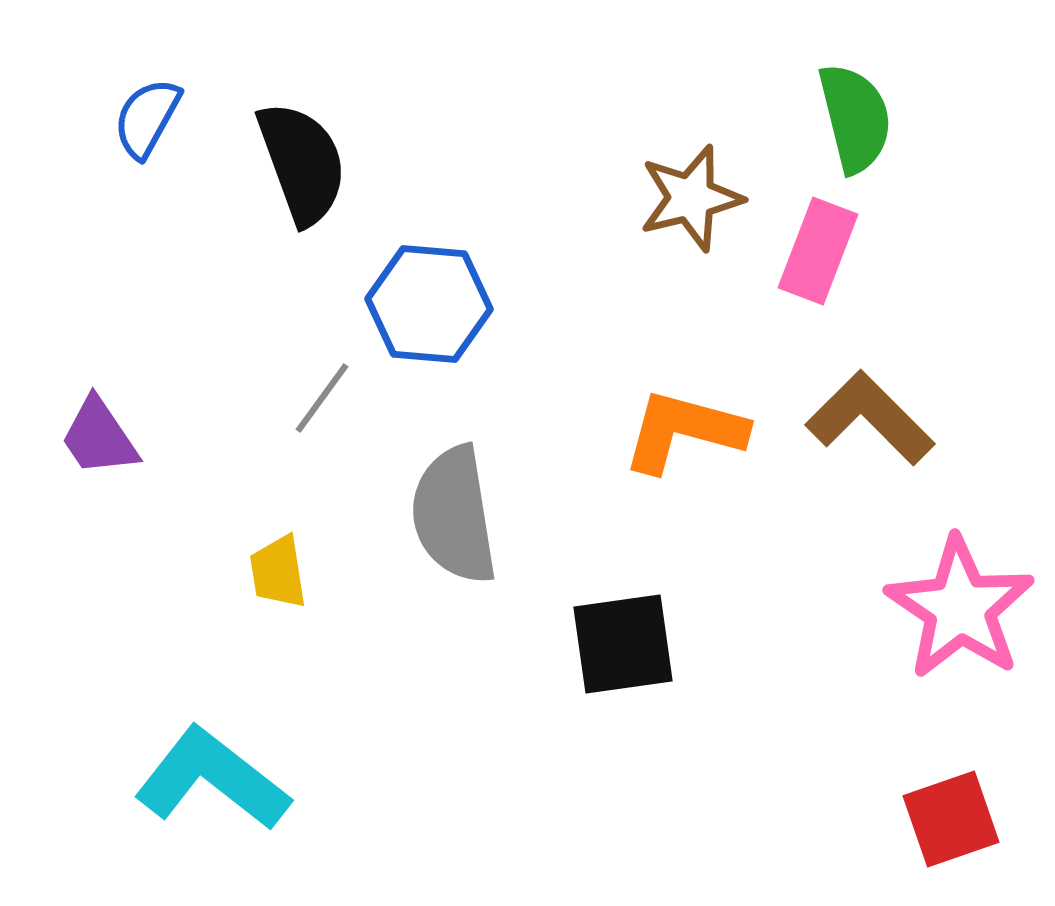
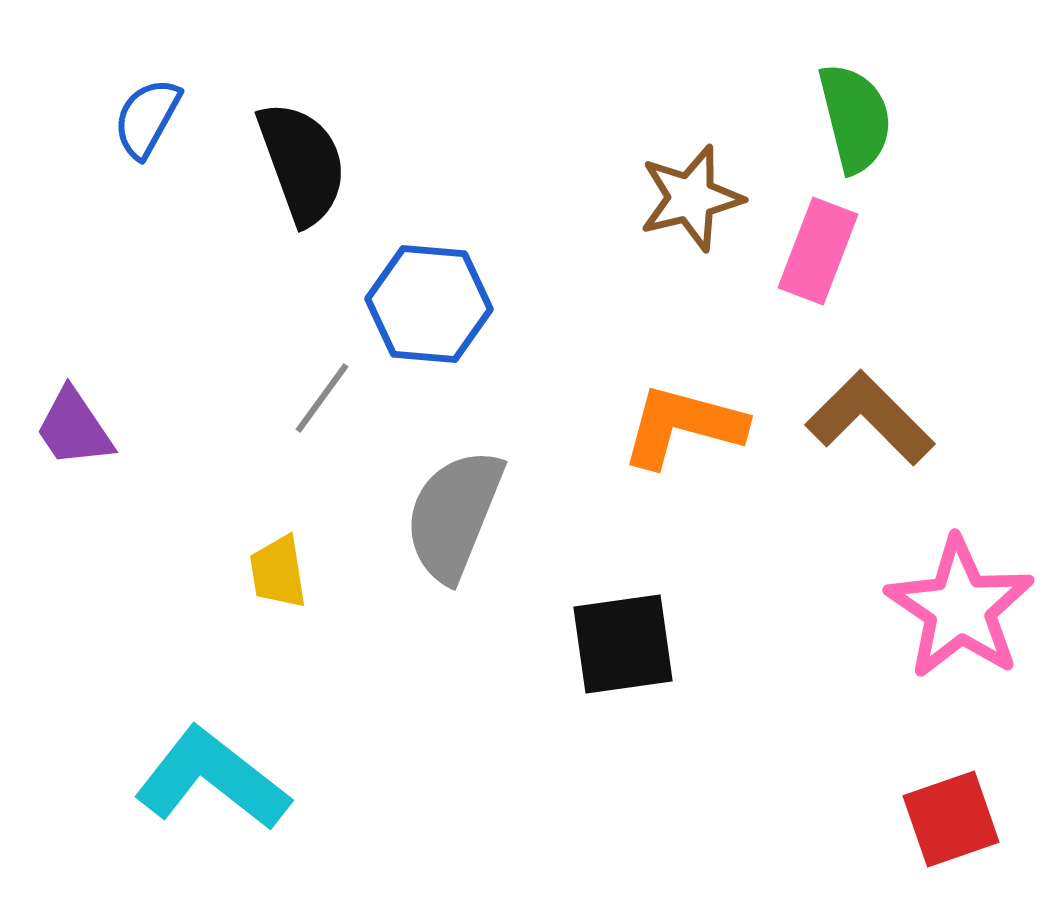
orange L-shape: moved 1 px left, 5 px up
purple trapezoid: moved 25 px left, 9 px up
gray semicircle: rotated 31 degrees clockwise
